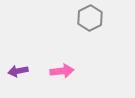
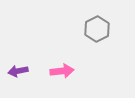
gray hexagon: moved 7 px right, 11 px down
